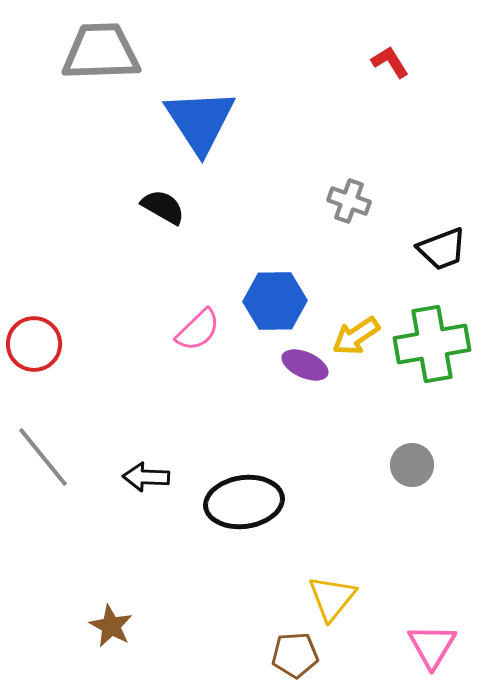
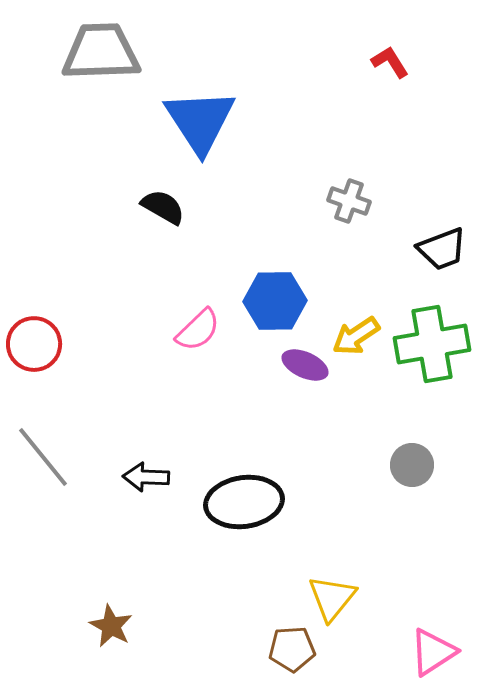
pink triangle: moved 1 px right, 6 px down; rotated 26 degrees clockwise
brown pentagon: moved 3 px left, 6 px up
